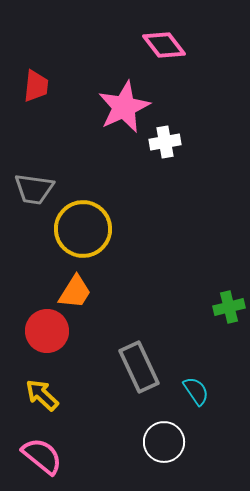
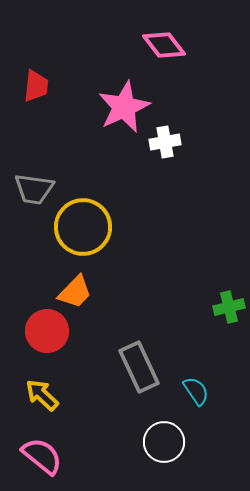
yellow circle: moved 2 px up
orange trapezoid: rotated 12 degrees clockwise
